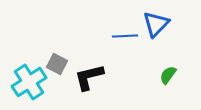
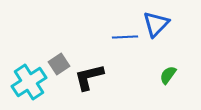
blue line: moved 1 px down
gray square: moved 2 px right; rotated 30 degrees clockwise
